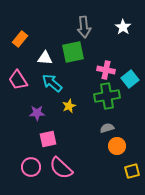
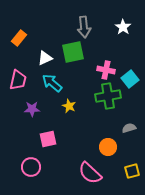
orange rectangle: moved 1 px left, 1 px up
white triangle: rotated 28 degrees counterclockwise
pink trapezoid: rotated 135 degrees counterclockwise
green cross: moved 1 px right
yellow star: rotated 24 degrees counterclockwise
purple star: moved 5 px left, 4 px up
gray semicircle: moved 22 px right
orange circle: moved 9 px left, 1 px down
pink semicircle: moved 29 px right, 5 px down
